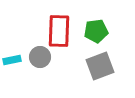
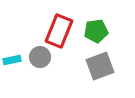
red rectangle: rotated 20 degrees clockwise
